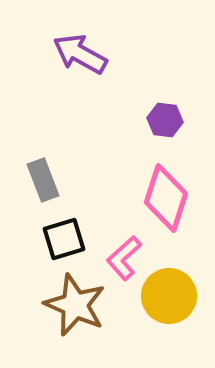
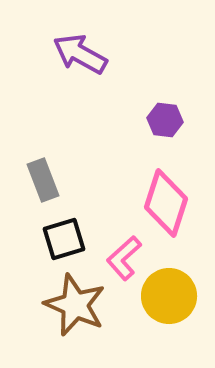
pink diamond: moved 5 px down
